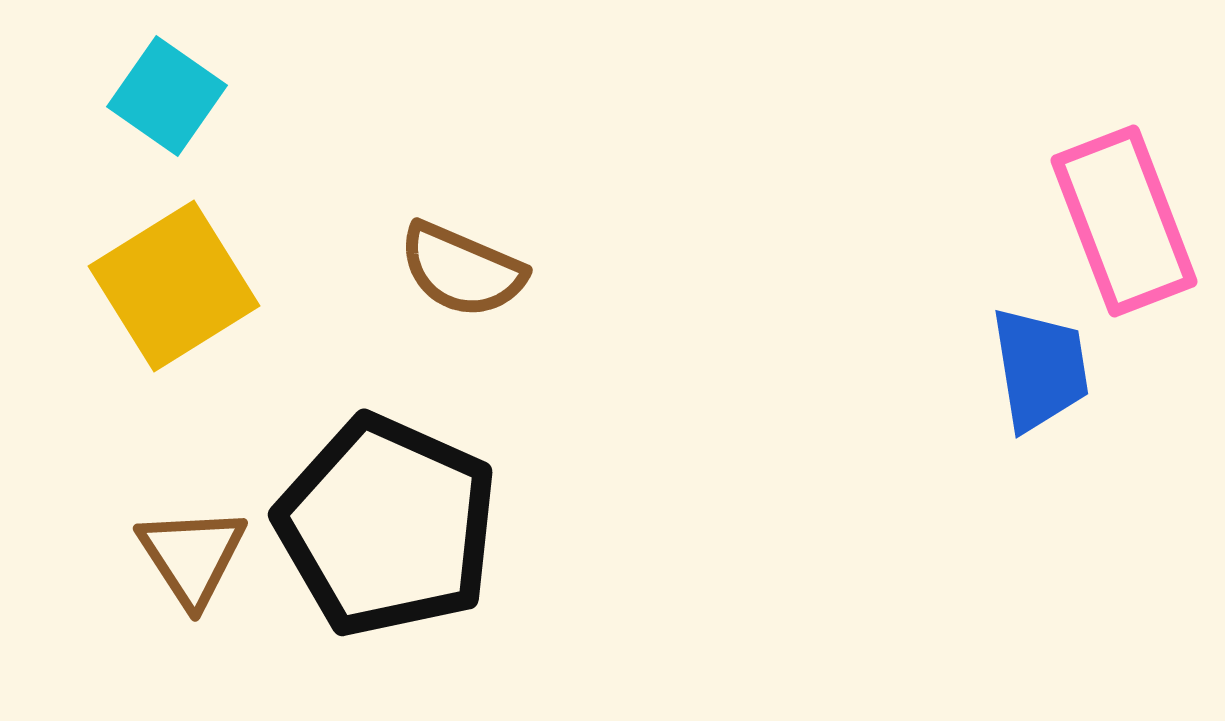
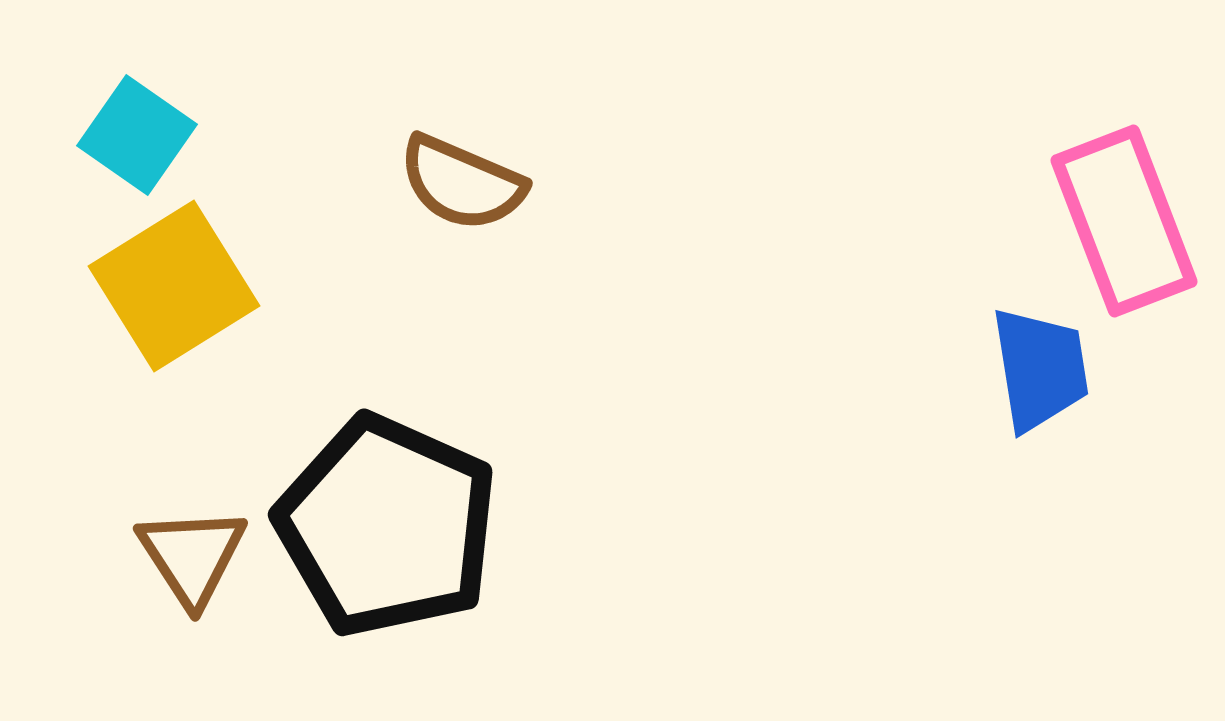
cyan square: moved 30 px left, 39 px down
brown semicircle: moved 87 px up
